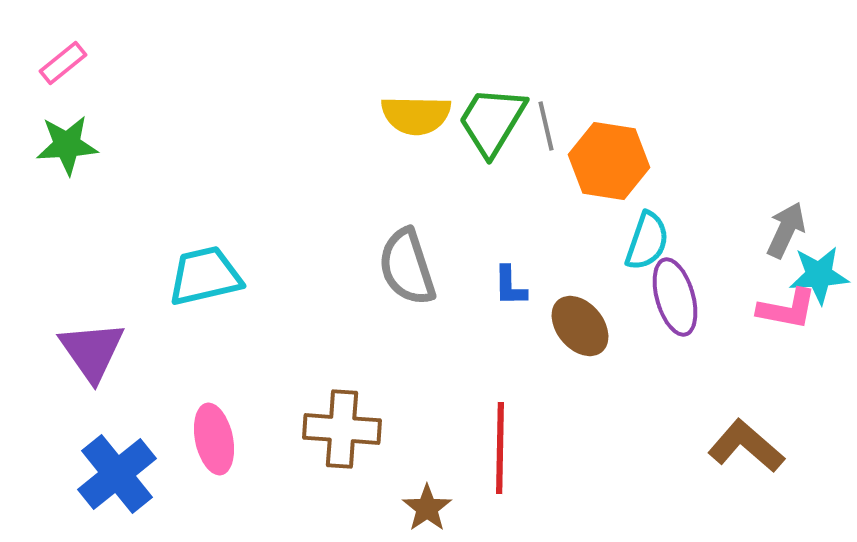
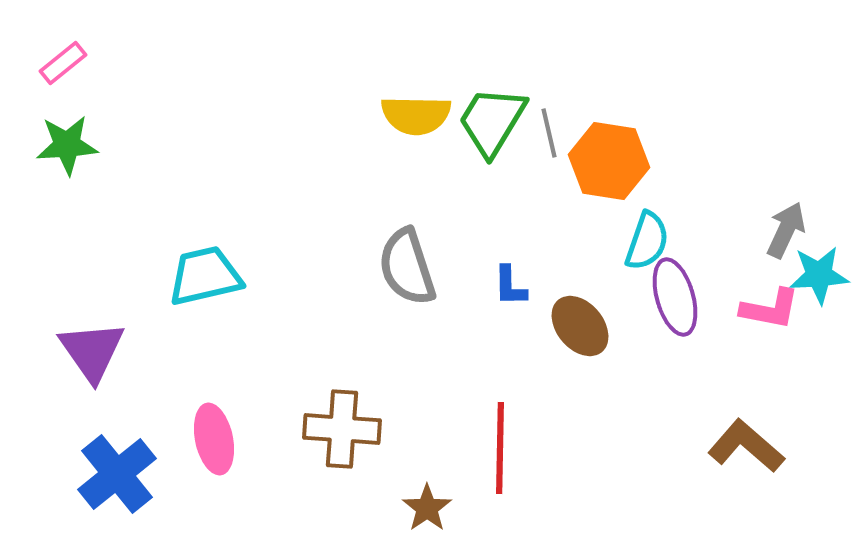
gray line: moved 3 px right, 7 px down
pink L-shape: moved 17 px left
